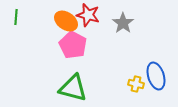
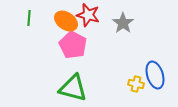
green line: moved 13 px right, 1 px down
blue ellipse: moved 1 px left, 1 px up
